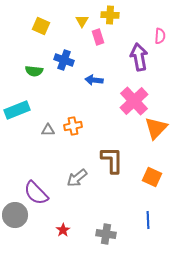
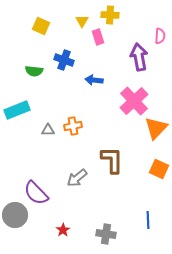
orange square: moved 7 px right, 8 px up
